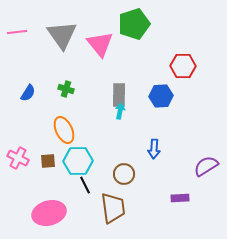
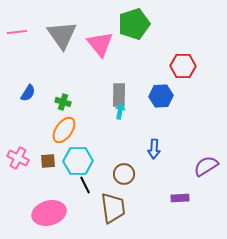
green cross: moved 3 px left, 13 px down
orange ellipse: rotated 60 degrees clockwise
